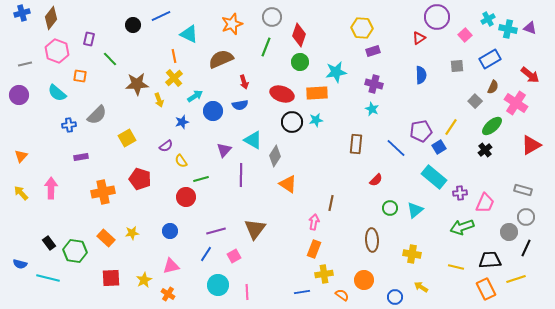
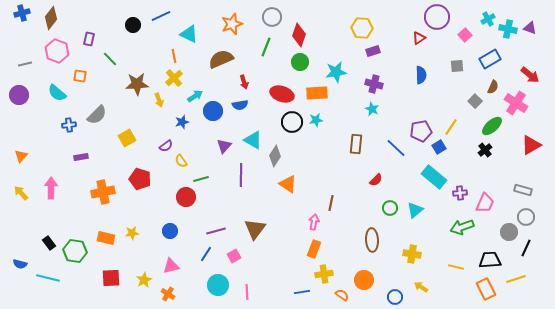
purple triangle at (224, 150): moved 4 px up
orange rectangle at (106, 238): rotated 30 degrees counterclockwise
